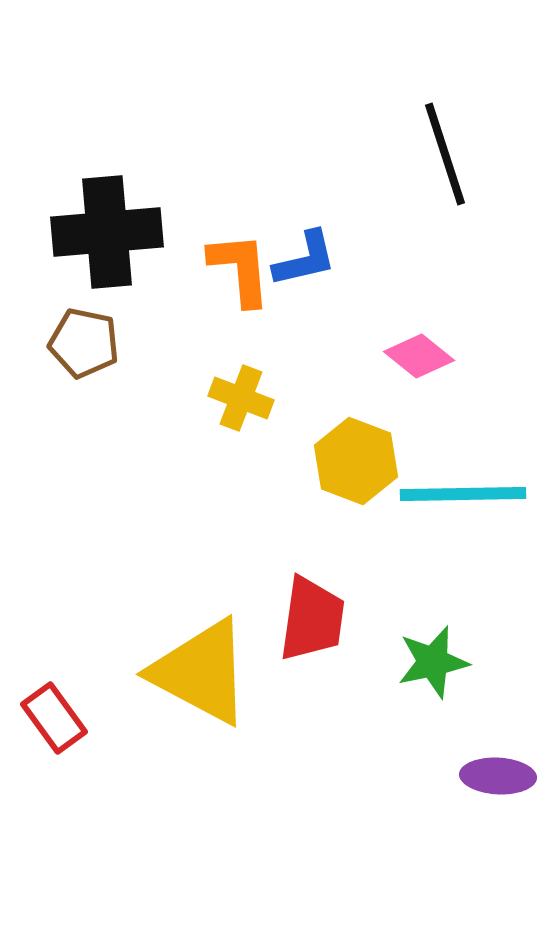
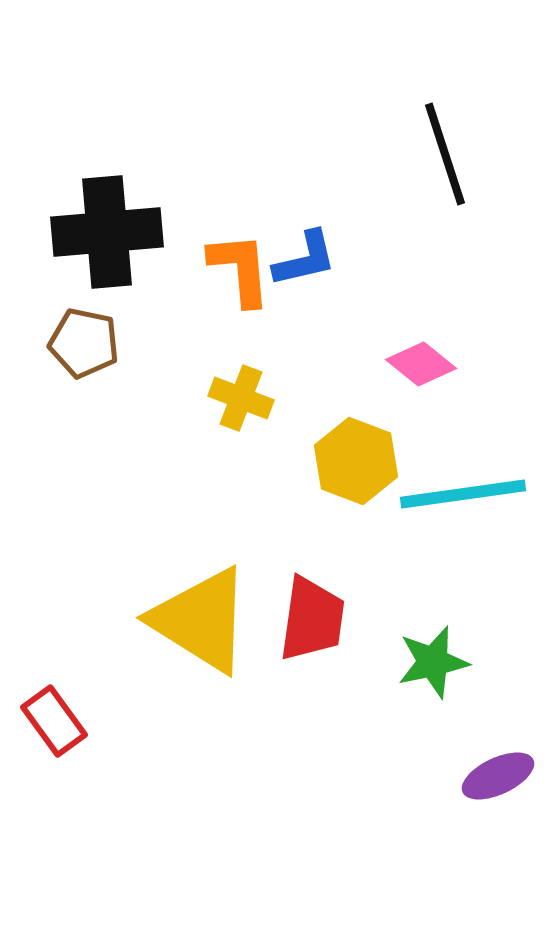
pink diamond: moved 2 px right, 8 px down
cyan line: rotated 7 degrees counterclockwise
yellow triangle: moved 52 px up; rotated 4 degrees clockwise
red rectangle: moved 3 px down
purple ellipse: rotated 28 degrees counterclockwise
